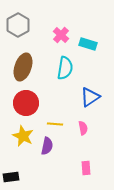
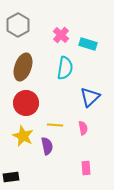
blue triangle: rotated 10 degrees counterclockwise
yellow line: moved 1 px down
purple semicircle: rotated 24 degrees counterclockwise
